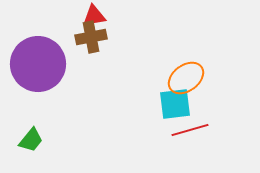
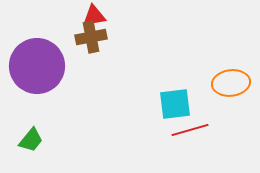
purple circle: moved 1 px left, 2 px down
orange ellipse: moved 45 px right, 5 px down; rotated 30 degrees clockwise
